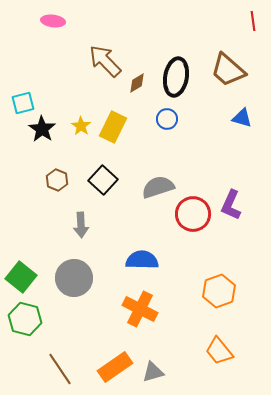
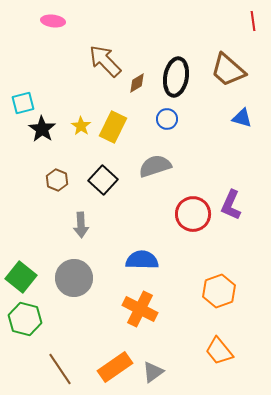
gray semicircle: moved 3 px left, 21 px up
gray triangle: rotated 20 degrees counterclockwise
